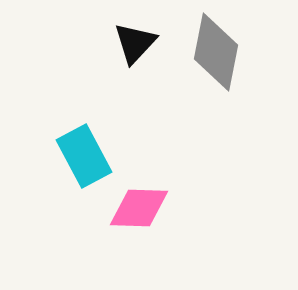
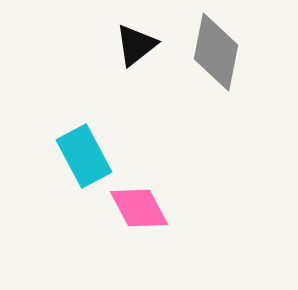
black triangle: moved 1 px right, 2 px down; rotated 9 degrees clockwise
pink diamond: rotated 60 degrees clockwise
